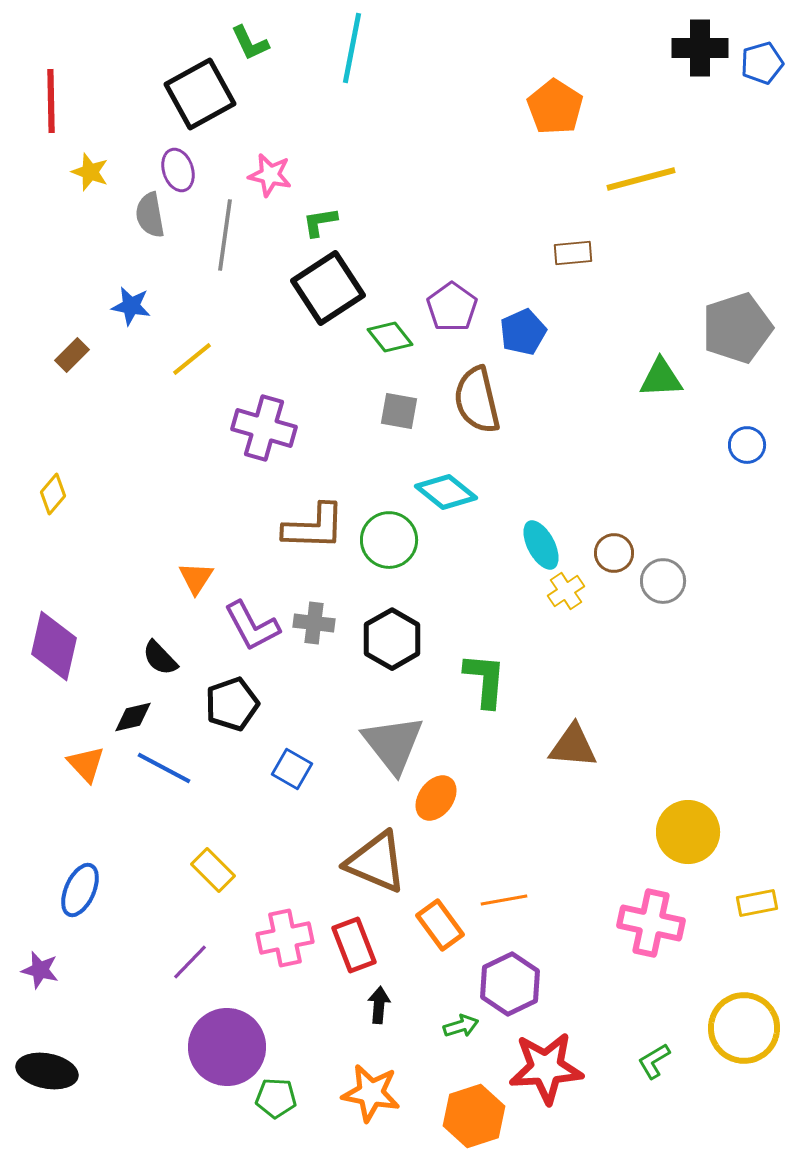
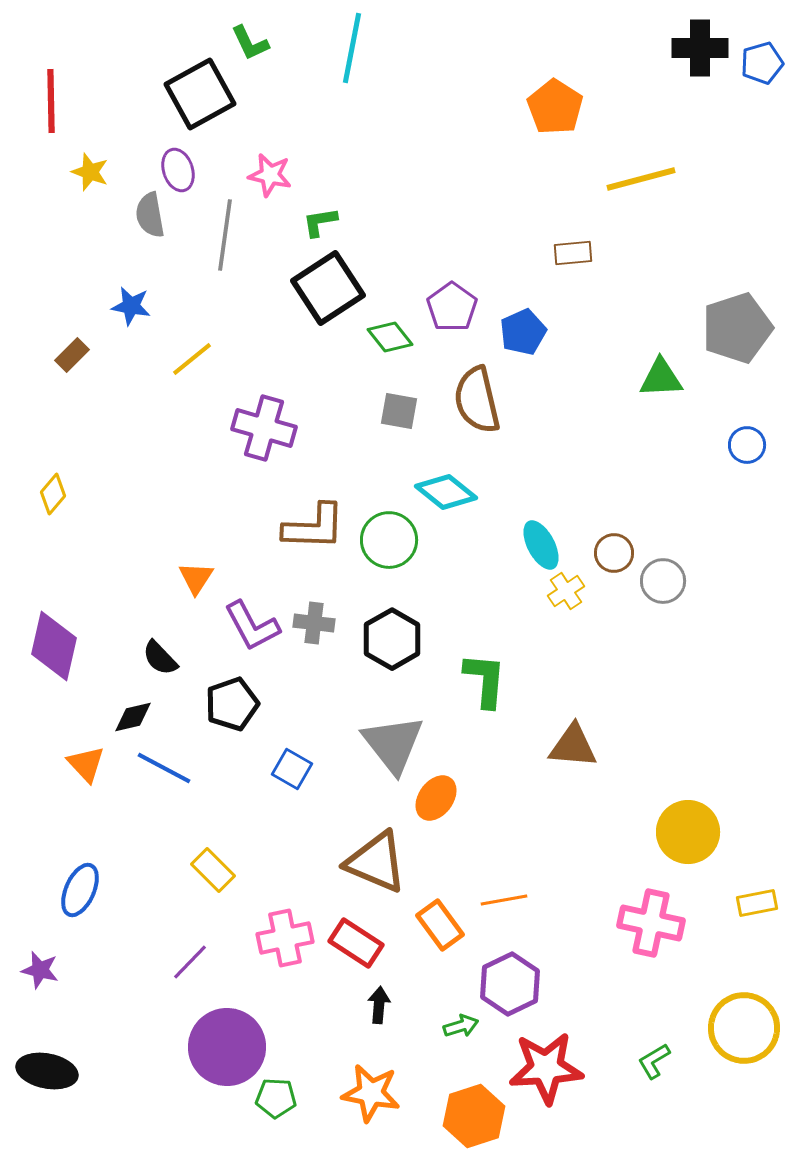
red rectangle at (354, 945): moved 2 px right, 2 px up; rotated 36 degrees counterclockwise
